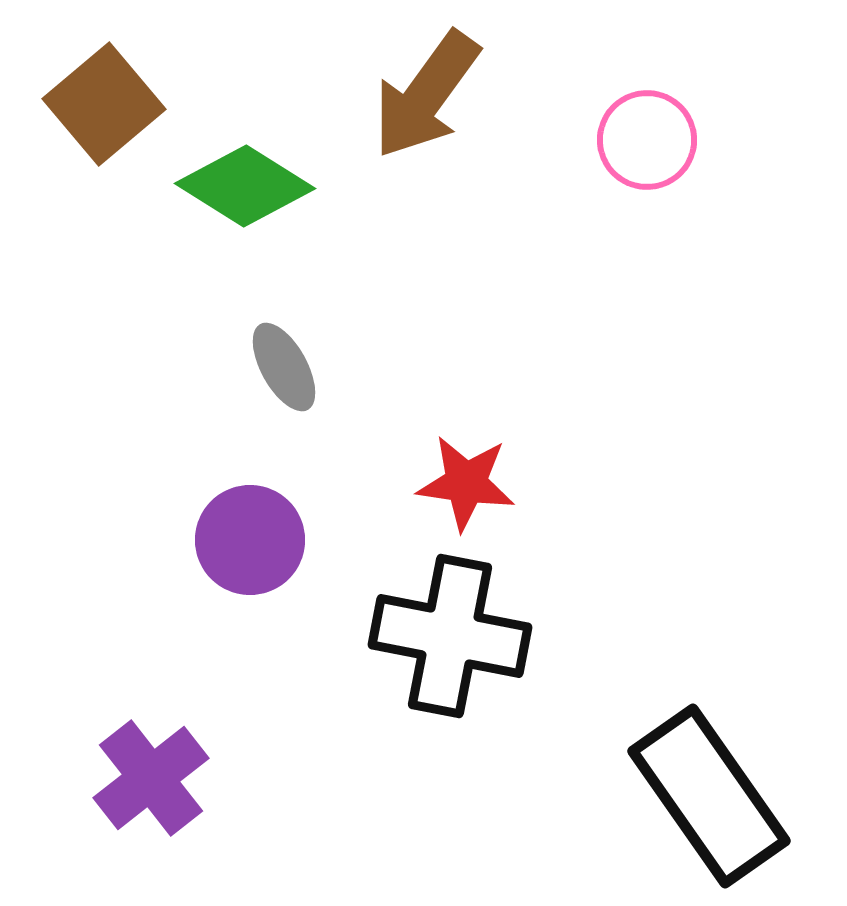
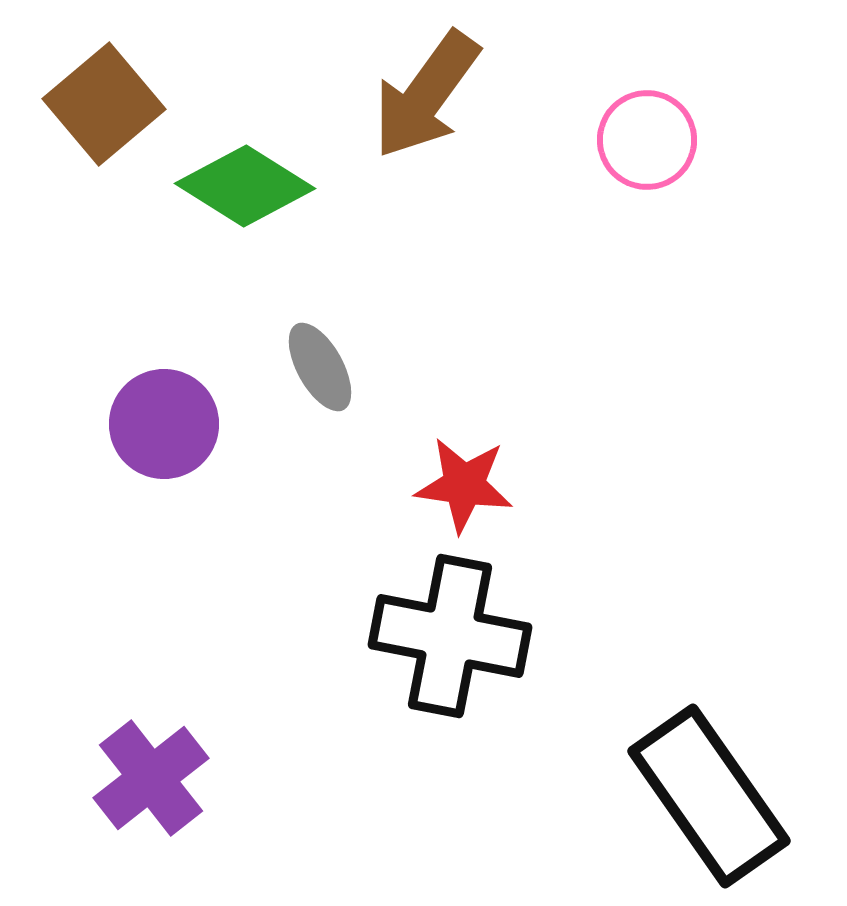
gray ellipse: moved 36 px right
red star: moved 2 px left, 2 px down
purple circle: moved 86 px left, 116 px up
